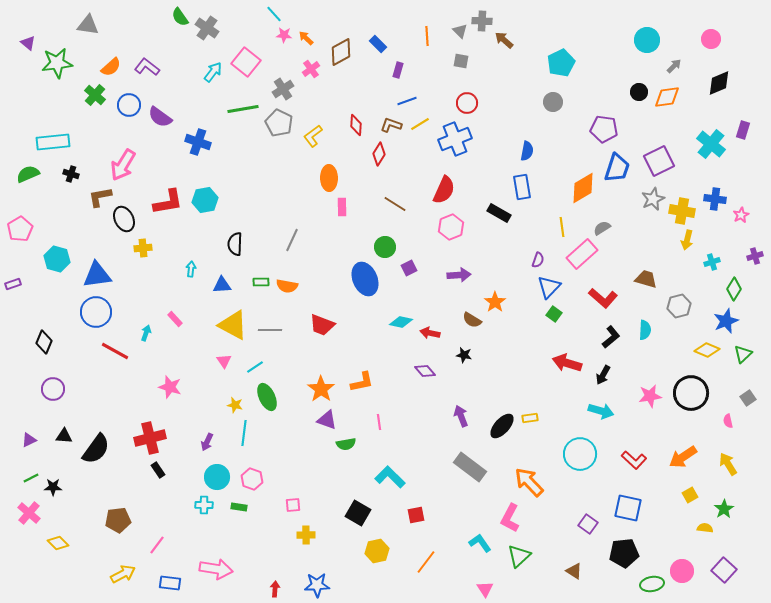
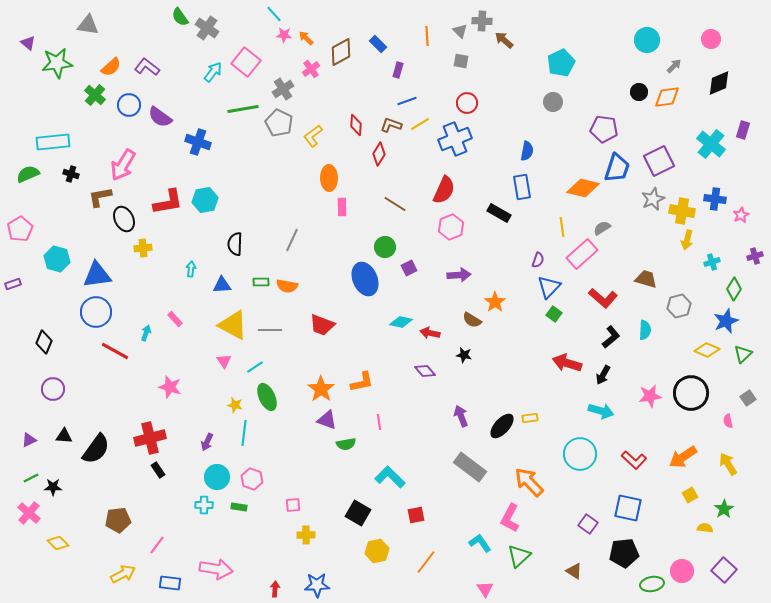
orange diamond at (583, 188): rotated 44 degrees clockwise
